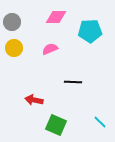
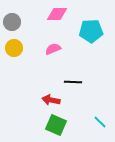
pink diamond: moved 1 px right, 3 px up
cyan pentagon: moved 1 px right
pink semicircle: moved 3 px right
red arrow: moved 17 px right
